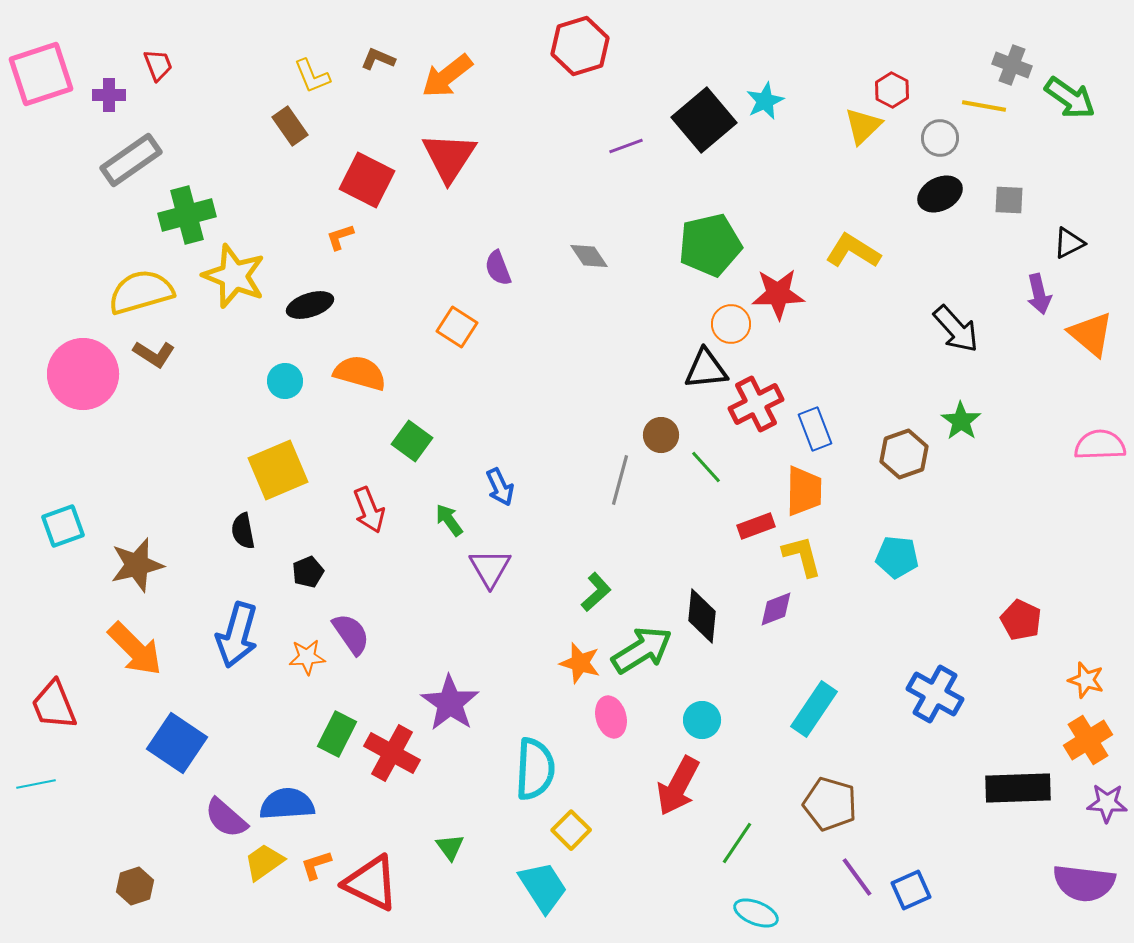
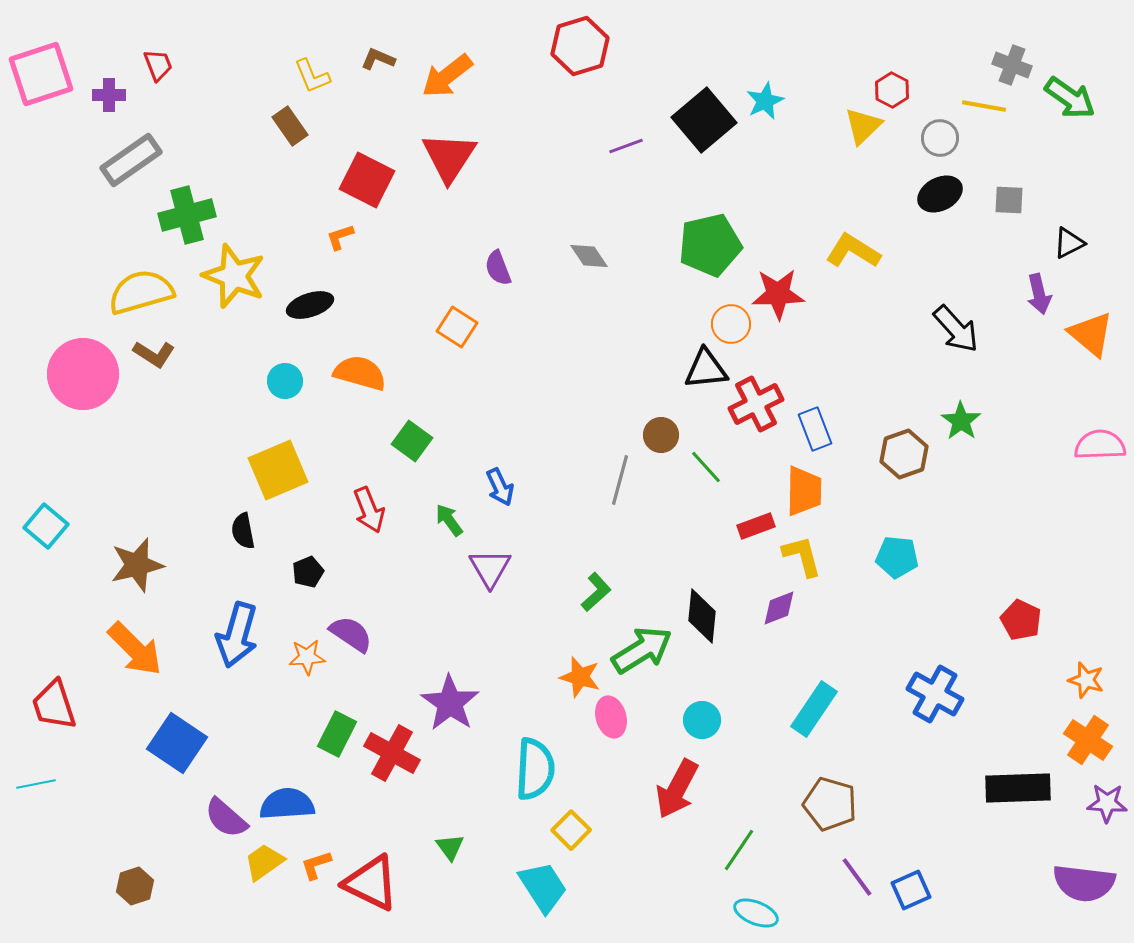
cyan square at (63, 526): moved 17 px left; rotated 30 degrees counterclockwise
purple diamond at (776, 609): moved 3 px right, 1 px up
purple semicircle at (351, 634): rotated 21 degrees counterclockwise
orange star at (580, 663): moved 14 px down
red trapezoid at (54, 705): rotated 4 degrees clockwise
orange cross at (1088, 740): rotated 24 degrees counterclockwise
red arrow at (678, 786): moved 1 px left, 3 px down
green line at (737, 843): moved 2 px right, 7 px down
